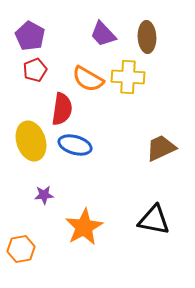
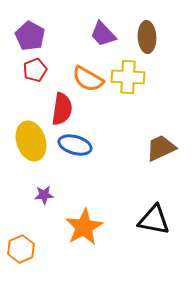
orange hexagon: rotated 12 degrees counterclockwise
